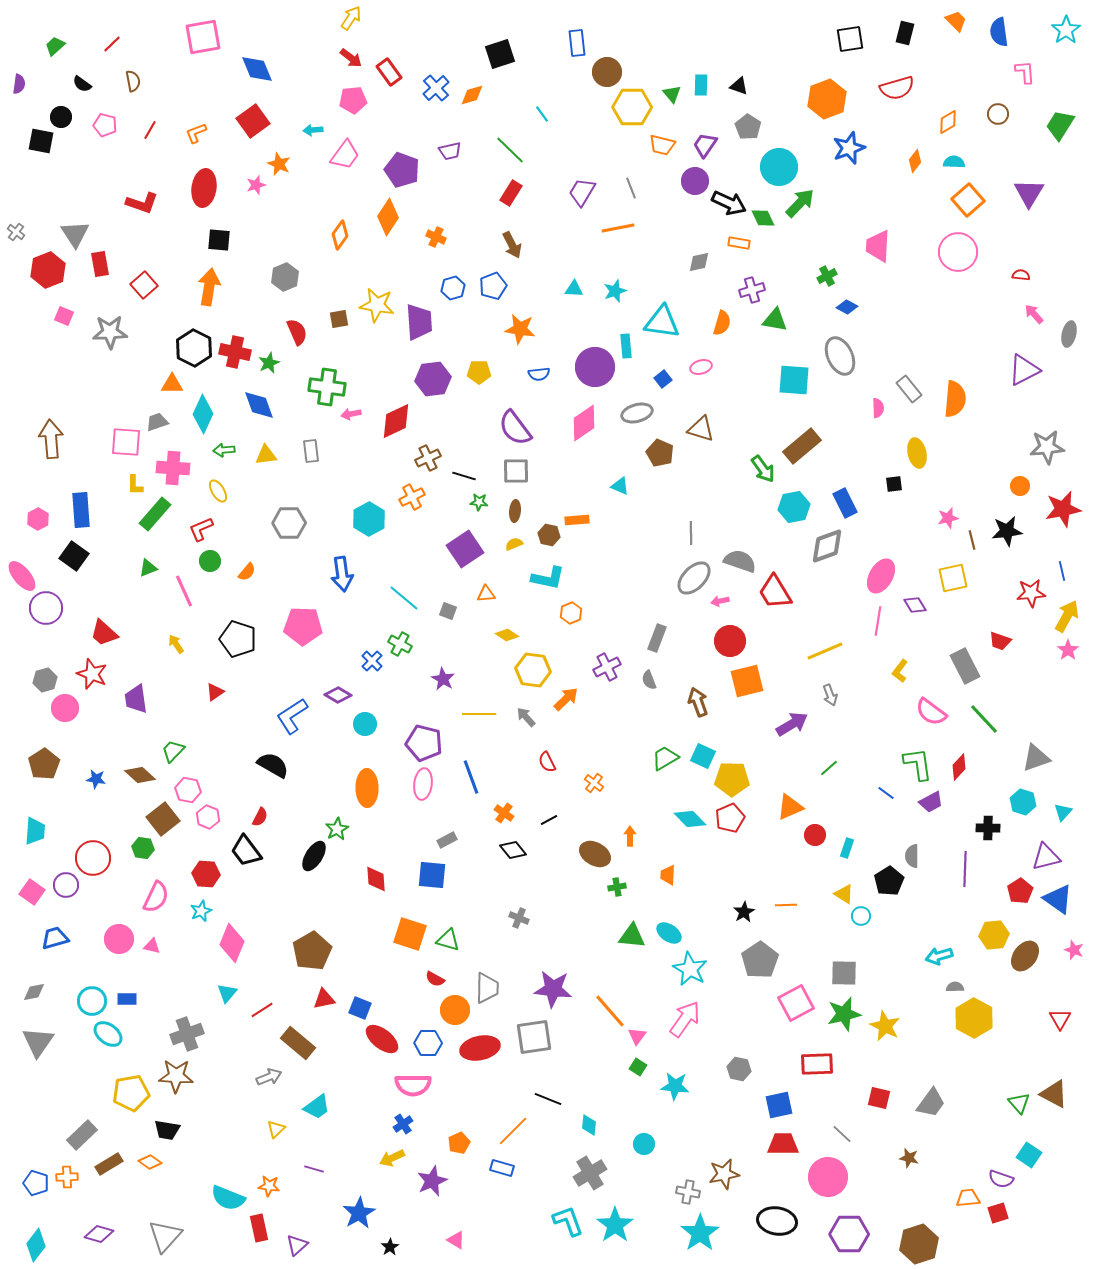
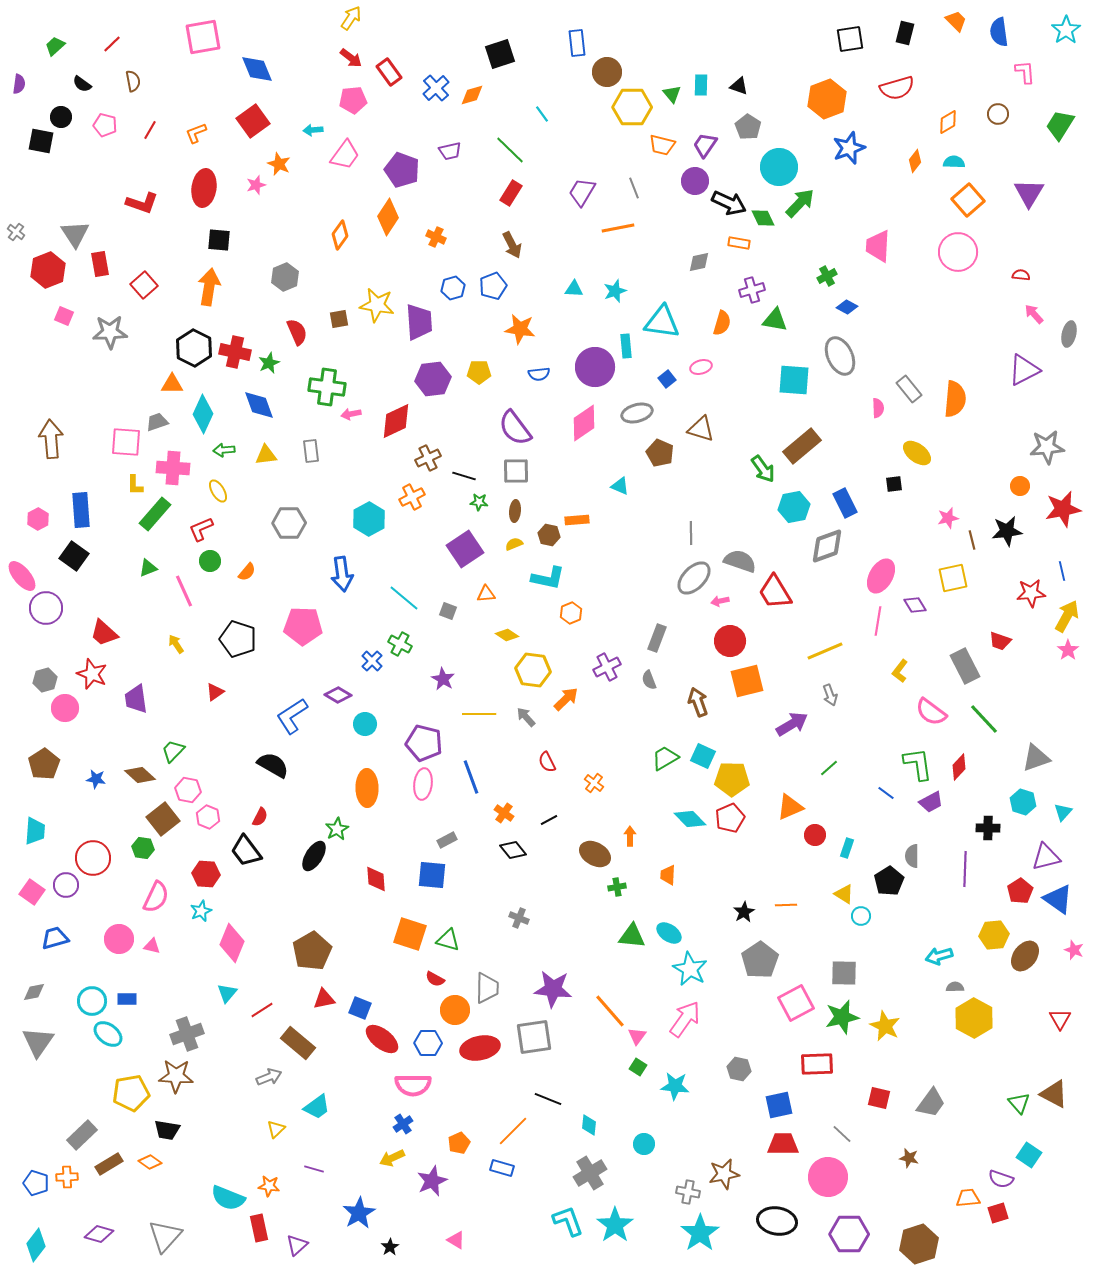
gray line at (631, 188): moved 3 px right
blue square at (663, 379): moved 4 px right
yellow ellipse at (917, 453): rotated 40 degrees counterclockwise
green star at (844, 1014): moved 2 px left, 3 px down
